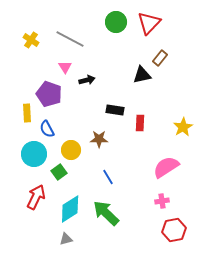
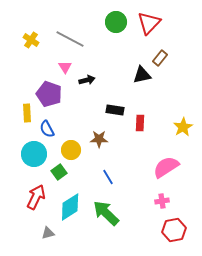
cyan diamond: moved 2 px up
gray triangle: moved 18 px left, 6 px up
